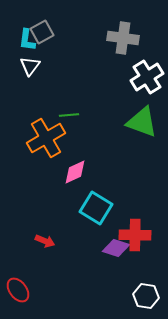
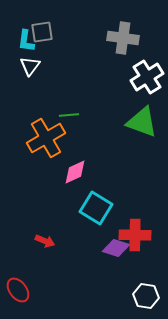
gray square: rotated 20 degrees clockwise
cyan L-shape: moved 1 px left, 1 px down
